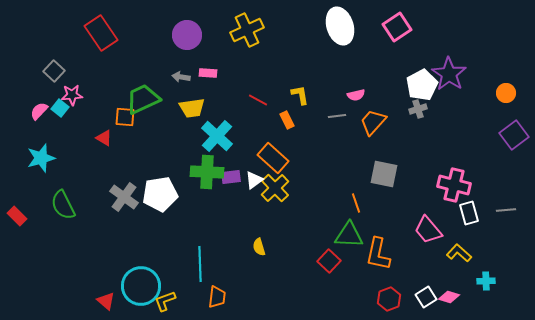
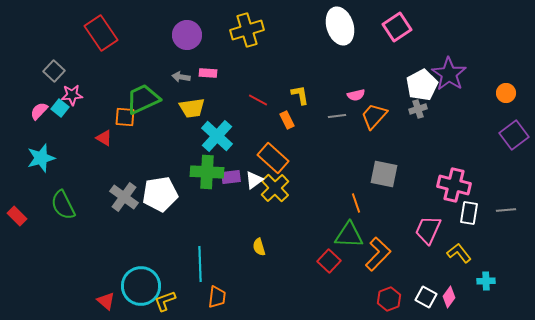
yellow cross at (247, 30): rotated 8 degrees clockwise
orange trapezoid at (373, 122): moved 1 px right, 6 px up
white rectangle at (469, 213): rotated 25 degrees clockwise
pink trapezoid at (428, 230): rotated 64 degrees clockwise
yellow L-shape at (459, 253): rotated 10 degrees clockwise
orange L-shape at (378, 254): rotated 148 degrees counterclockwise
white square at (426, 297): rotated 30 degrees counterclockwise
pink diamond at (449, 297): rotated 70 degrees counterclockwise
